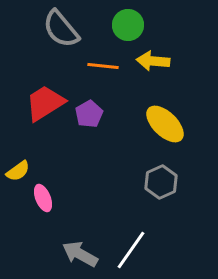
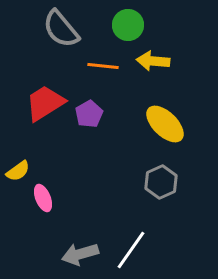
gray arrow: rotated 45 degrees counterclockwise
